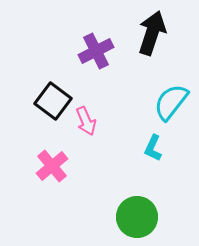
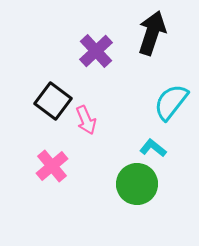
purple cross: rotated 16 degrees counterclockwise
pink arrow: moved 1 px up
cyan L-shape: rotated 104 degrees clockwise
green circle: moved 33 px up
